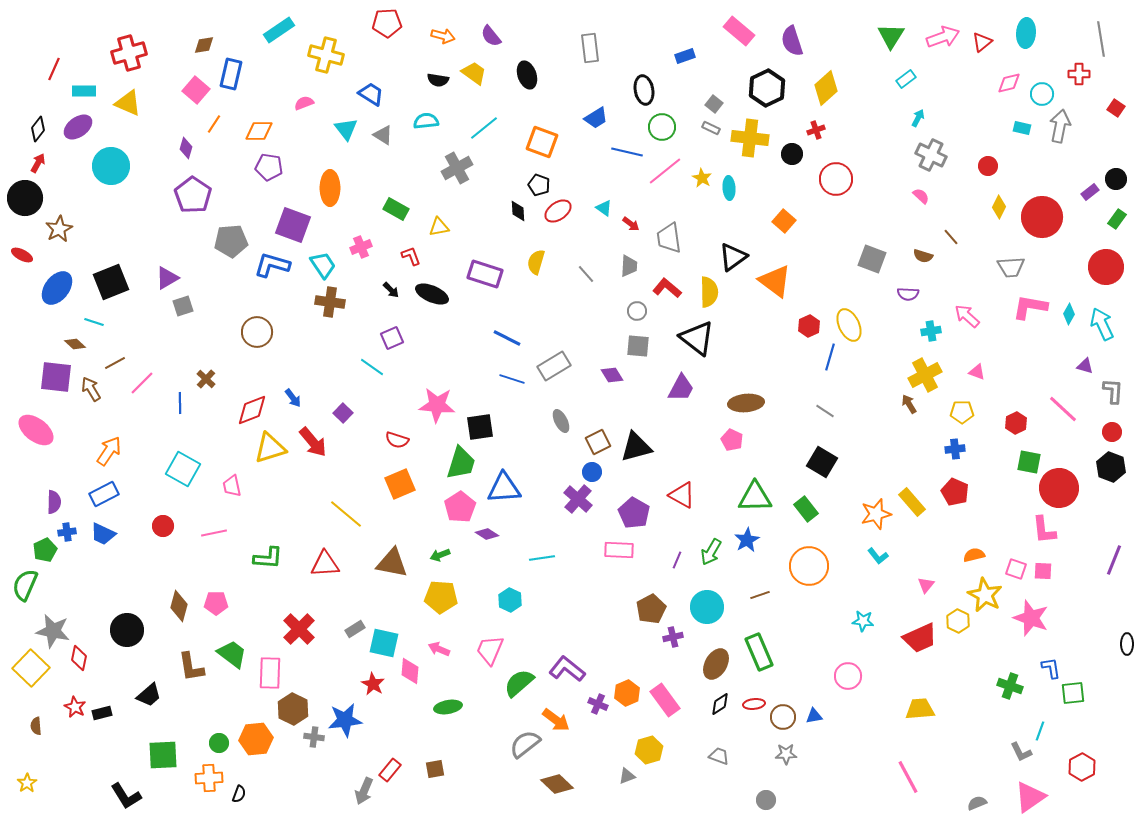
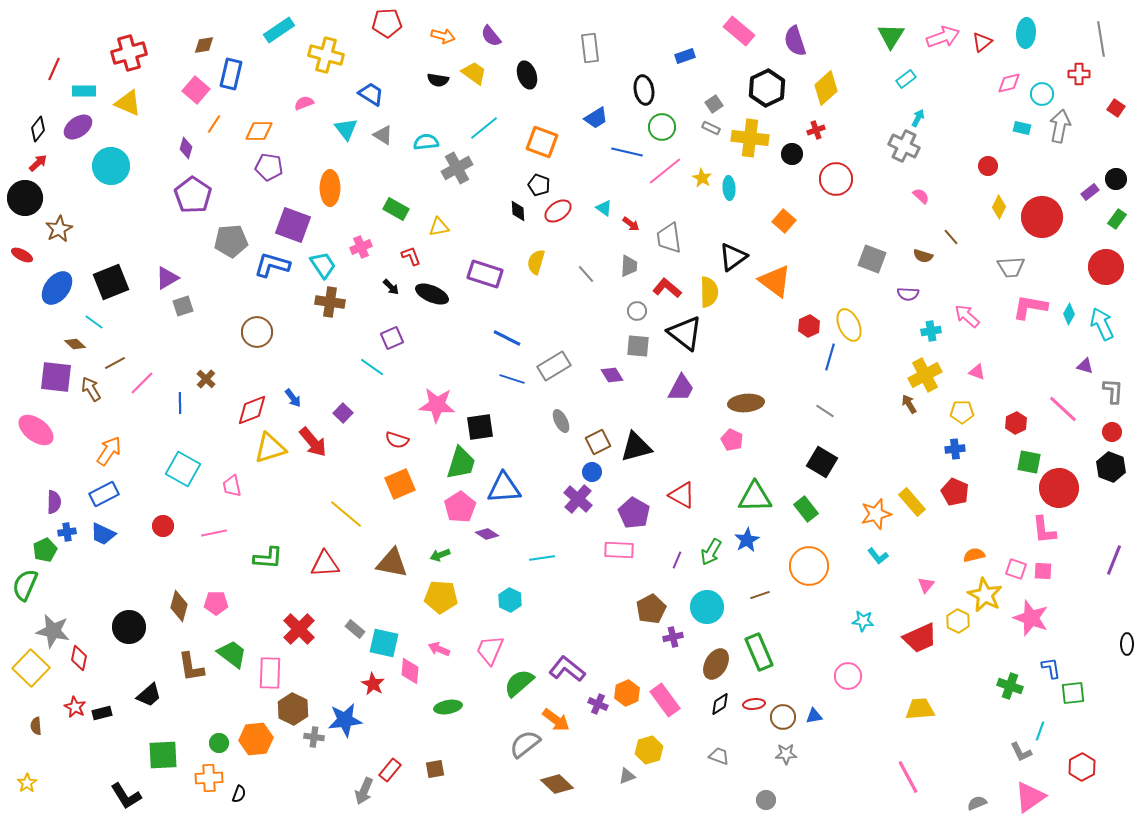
purple semicircle at (792, 41): moved 3 px right
gray square at (714, 104): rotated 18 degrees clockwise
cyan semicircle at (426, 121): moved 21 px down
gray cross at (931, 155): moved 27 px left, 9 px up
red arrow at (38, 163): rotated 18 degrees clockwise
black arrow at (391, 290): moved 3 px up
cyan line at (94, 322): rotated 18 degrees clockwise
black triangle at (697, 338): moved 12 px left, 5 px up
gray rectangle at (355, 629): rotated 72 degrees clockwise
black circle at (127, 630): moved 2 px right, 3 px up
